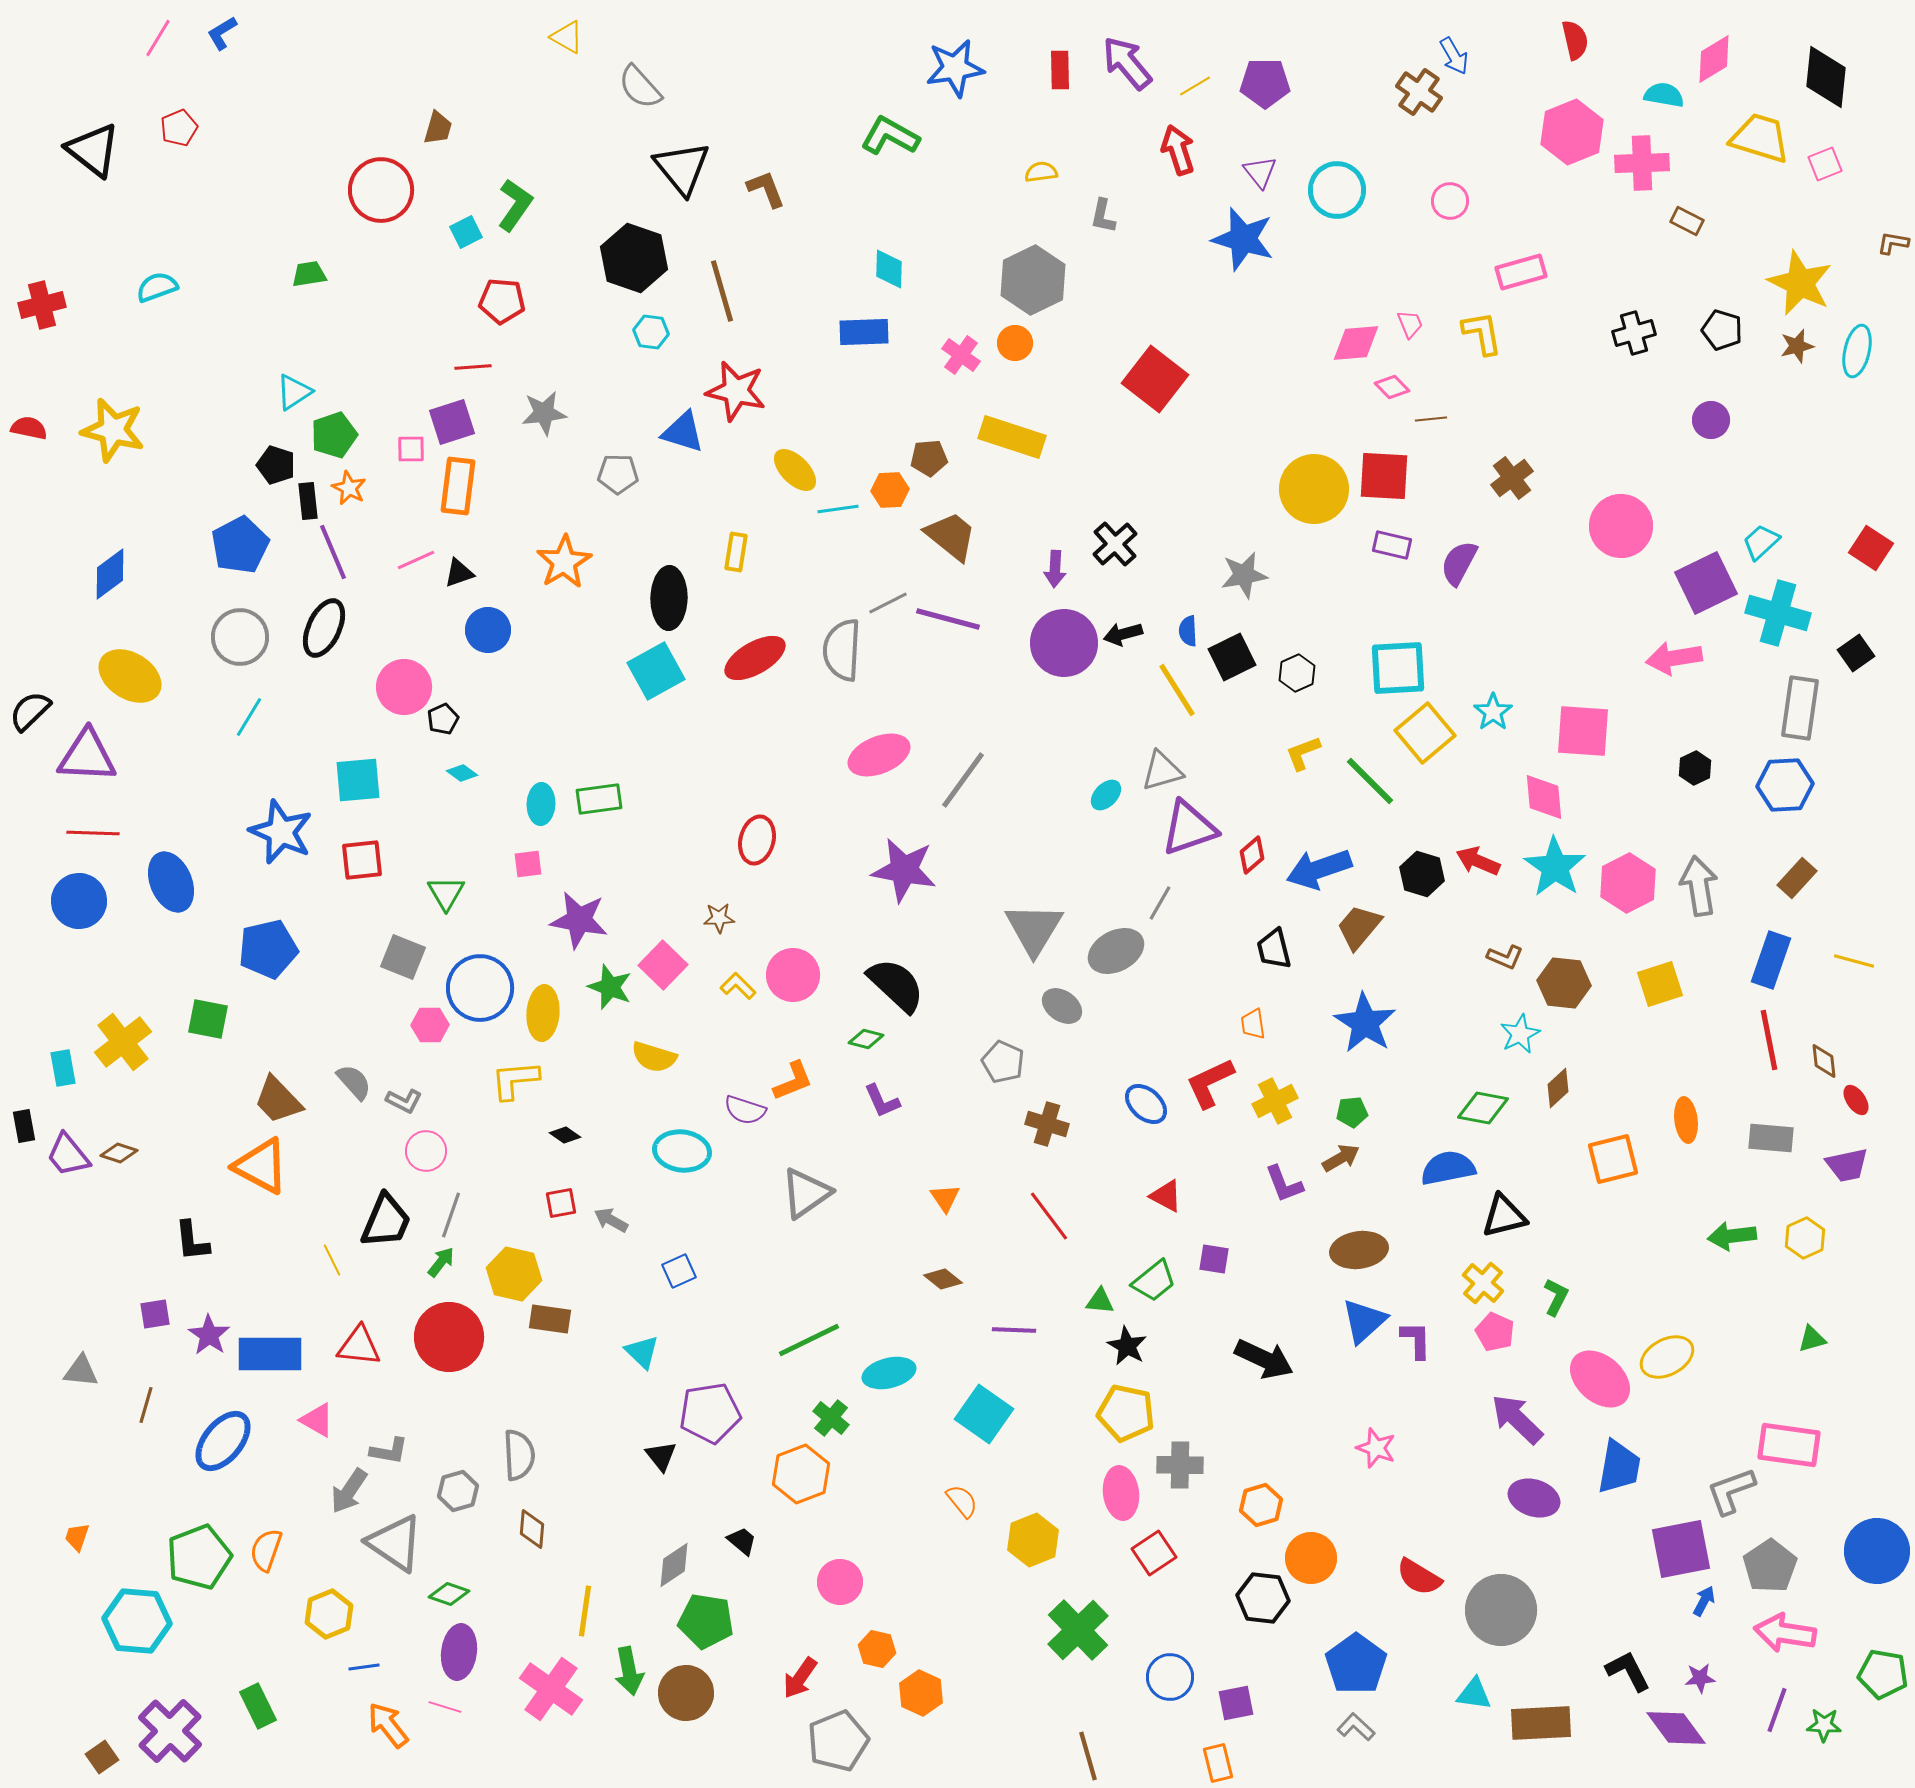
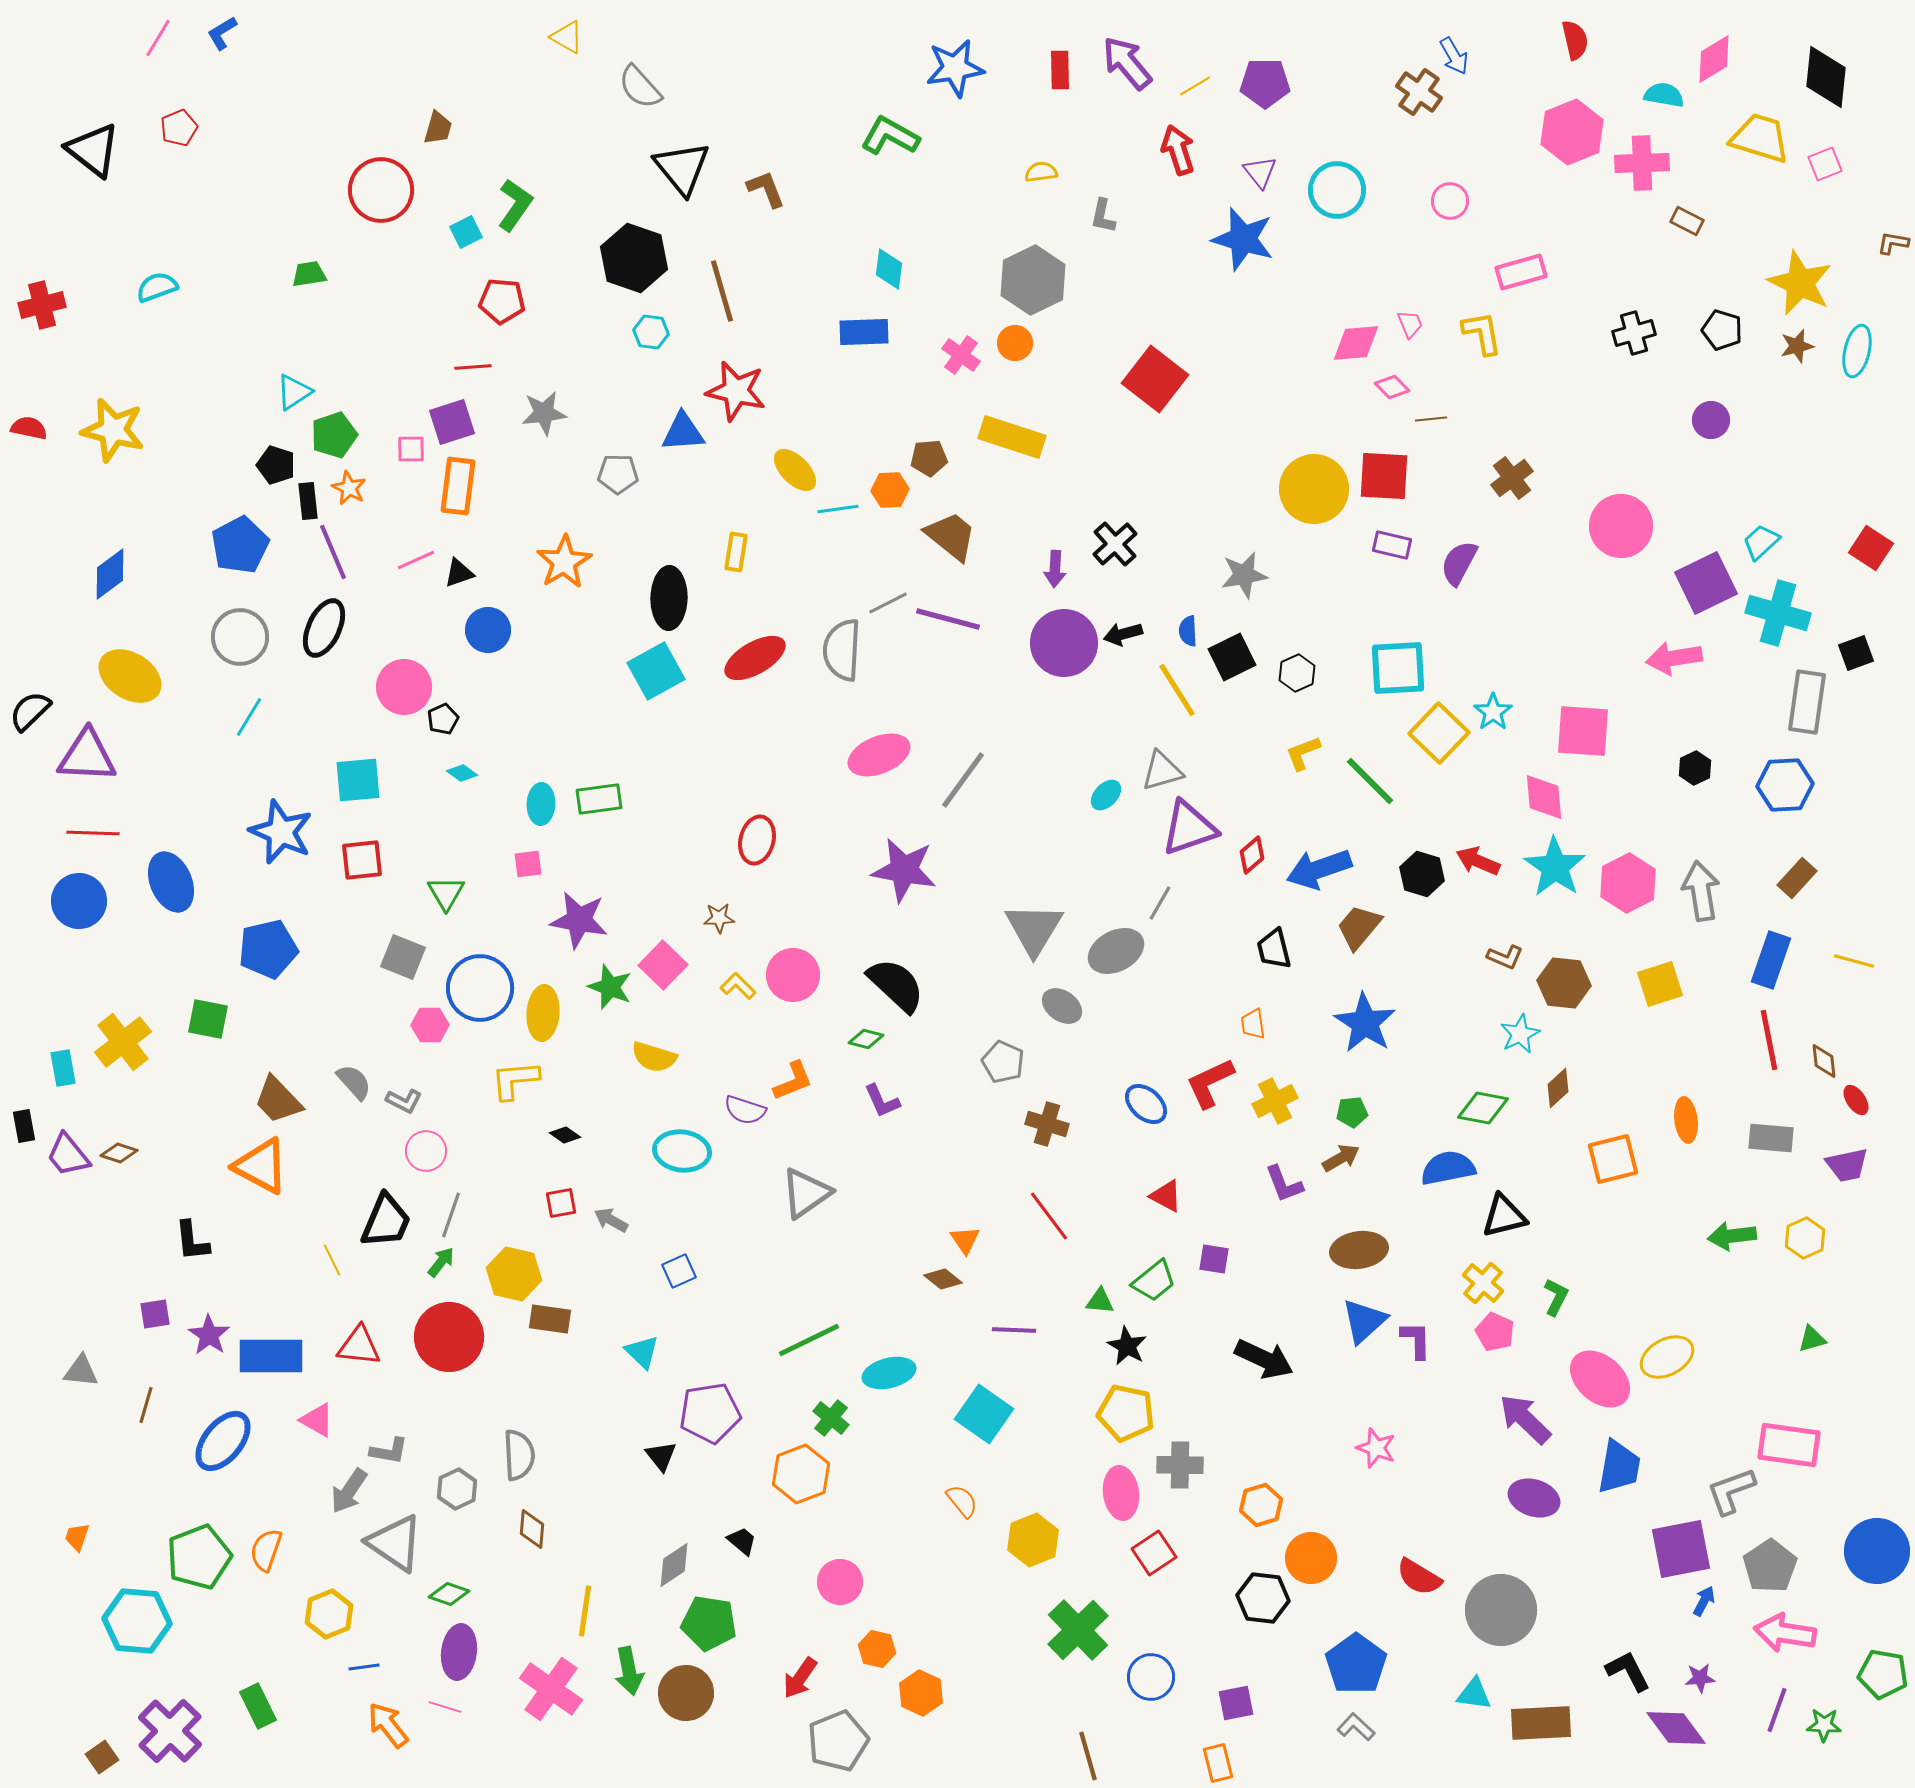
cyan diamond at (889, 269): rotated 6 degrees clockwise
blue triangle at (683, 432): rotated 21 degrees counterclockwise
black square at (1856, 653): rotated 15 degrees clockwise
gray rectangle at (1800, 708): moved 7 px right, 6 px up
yellow square at (1425, 733): moved 14 px right; rotated 6 degrees counterclockwise
gray arrow at (1699, 886): moved 2 px right, 5 px down
orange triangle at (945, 1198): moved 20 px right, 42 px down
blue rectangle at (270, 1354): moved 1 px right, 2 px down
purple arrow at (1517, 1419): moved 8 px right
gray hexagon at (458, 1491): moved 1 px left, 2 px up; rotated 9 degrees counterclockwise
green pentagon at (706, 1621): moved 3 px right, 2 px down
blue circle at (1170, 1677): moved 19 px left
